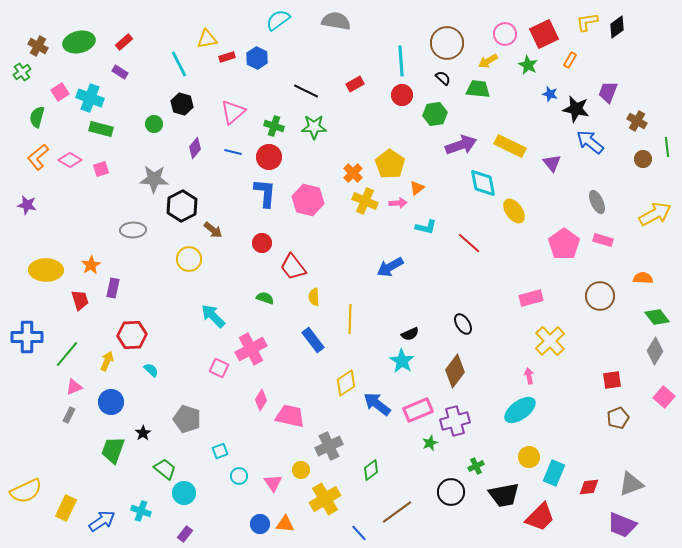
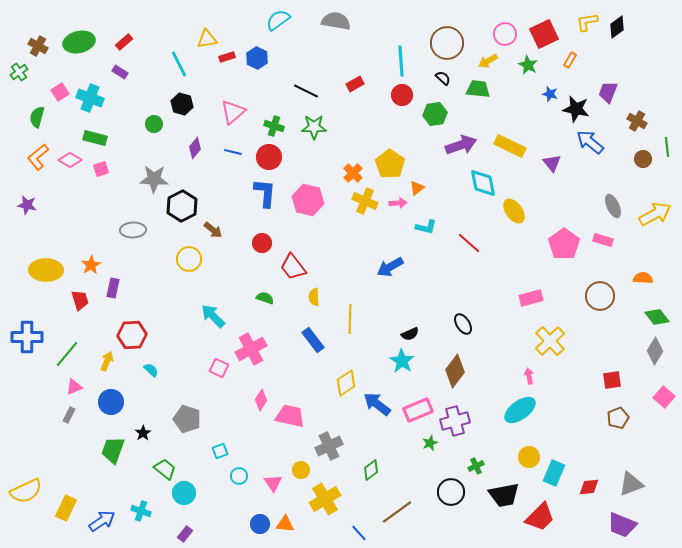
green cross at (22, 72): moved 3 px left
green rectangle at (101, 129): moved 6 px left, 9 px down
gray ellipse at (597, 202): moved 16 px right, 4 px down
